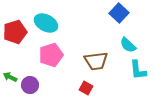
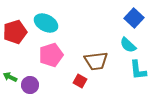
blue square: moved 15 px right, 5 px down
red square: moved 6 px left, 7 px up
